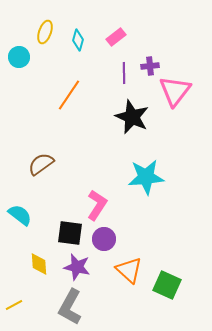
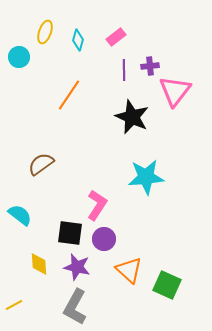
purple line: moved 3 px up
gray L-shape: moved 5 px right
